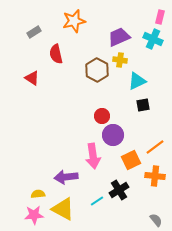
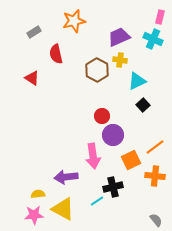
black square: rotated 32 degrees counterclockwise
black cross: moved 6 px left, 3 px up; rotated 18 degrees clockwise
